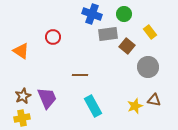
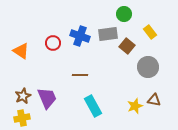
blue cross: moved 12 px left, 22 px down
red circle: moved 6 px down
